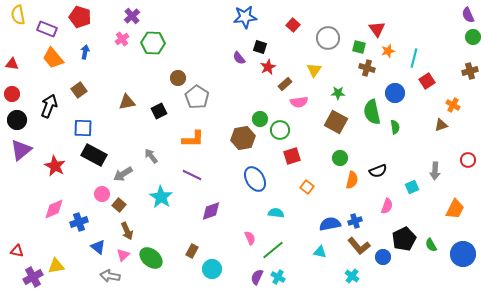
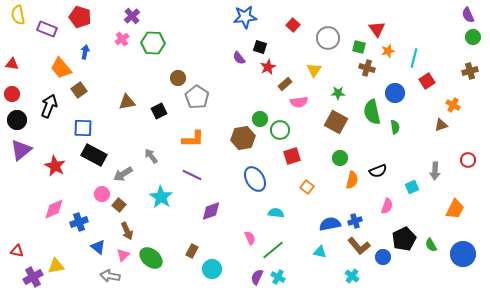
orange trapezoid at (53, 58): moved 8 px right, 10 px down
